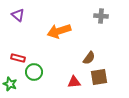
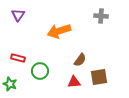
purple triangle: rotated 24 degrees clockwise
brown semicircle: moved 9 px left, 2 px down
green circle: moved 6 px right, 1 px up
